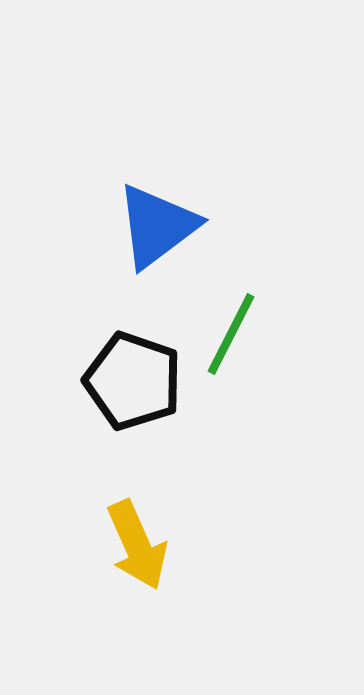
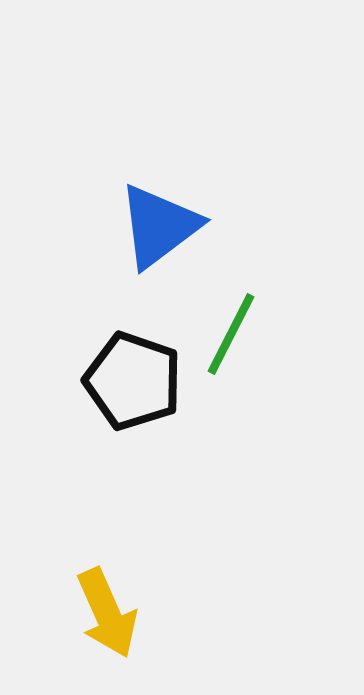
blue triangle: moved 2 px right
yellow arrow: moved 30 px left, 68 px down
